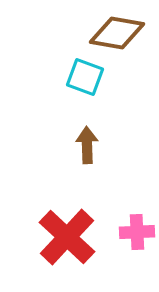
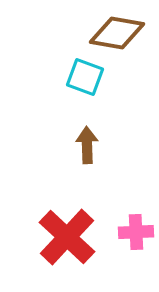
pink cross: moved 1 px left
